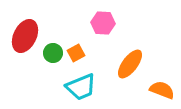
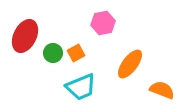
pink hexagon: rotated 15 degrees counterclockwise
